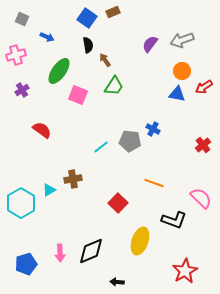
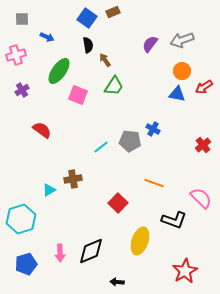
gray square: rotated 24 degrees counterclockwise
cyan hexagon: moved 16 px down; rotated 12 degrees clockwise
